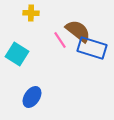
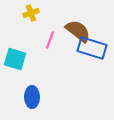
yellow cross: rotated 21 degrees counterclockwise
pink line: moved 10 px left; rotated 54 degrees clockwise
cyan square: moved 2 px left, 5 px down; rotated 15 degrees counterclockwise
blue ellipse: rotated 35 degrees counterclockwise
